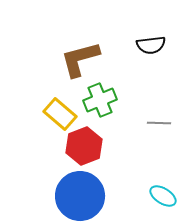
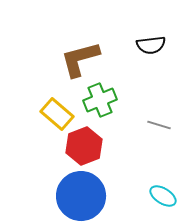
yellow rectangle: moved 3 px left
gray line: moved 2 px down; rotated 15 degrees clockwise
blue circle: moved 1 px right
